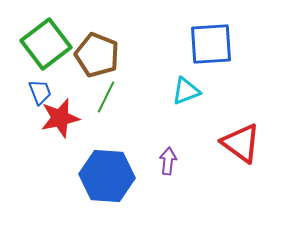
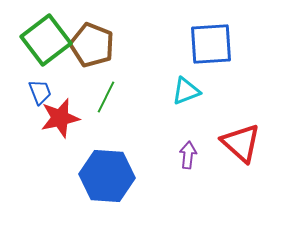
green square: moved 4 px up
brown pentagon: moved 5 px left, 10 px up
red triangle: rotated 6 degrees clockwise
purple arrow: moved 20 px right, 6 px up
